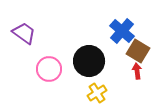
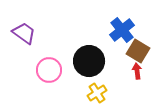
blue cross: moved 1 px up; rotated 10 degrees clockwise
pink circle: moved 1 px down
